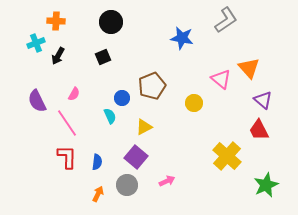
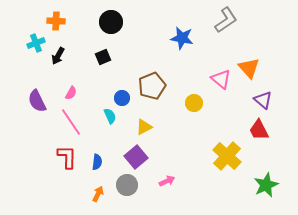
pink semicircle: moved 3 px left, 1 px up
pink line: moved 4 px right, 1 px up
purple square: rotated 10 degrees clockwise
